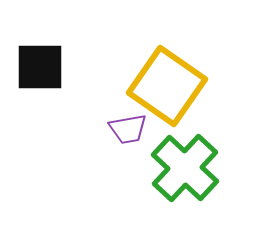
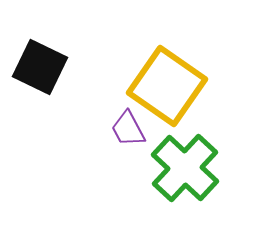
black square: rotated 26 degrees clockwise
purple trapezoid: rotated 72 degrees clockwise
